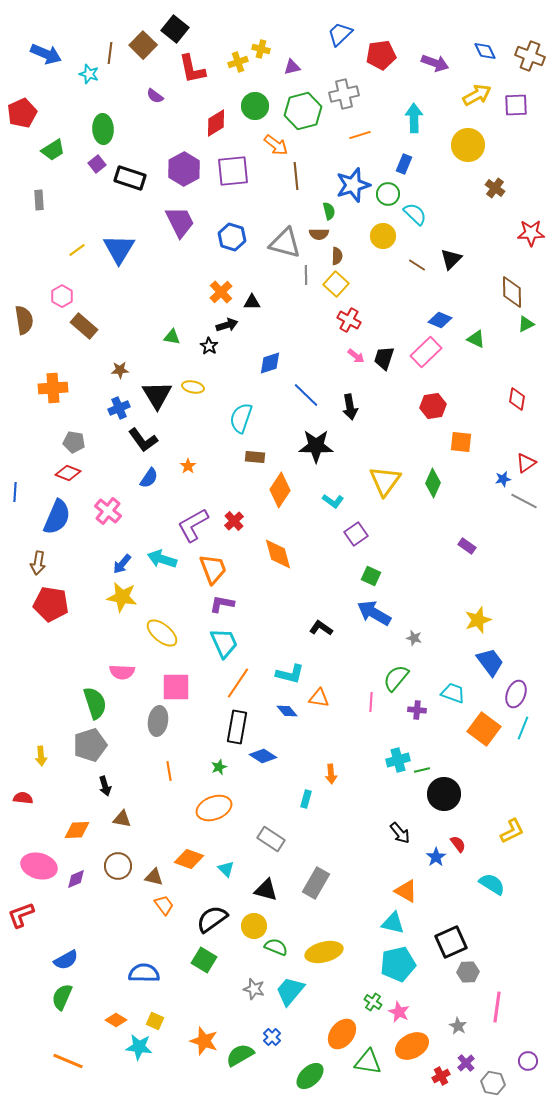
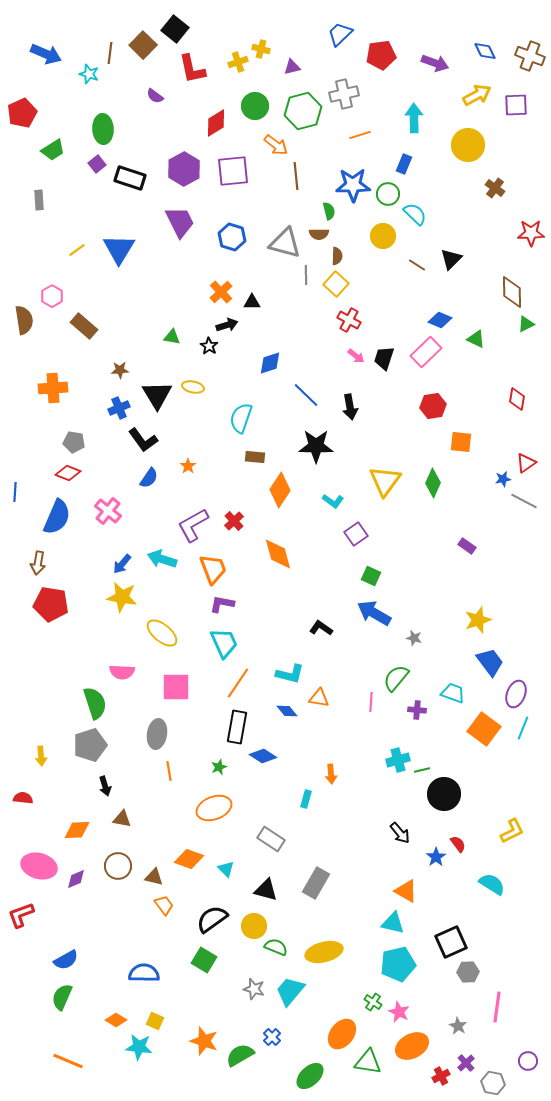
blue star at (353, 185): rotated 16 degrees clockwise
pink hexagon at (62, 296): moved 10 px left
gray ellipse at (158, 721): moved 1 px left, 13 px down
